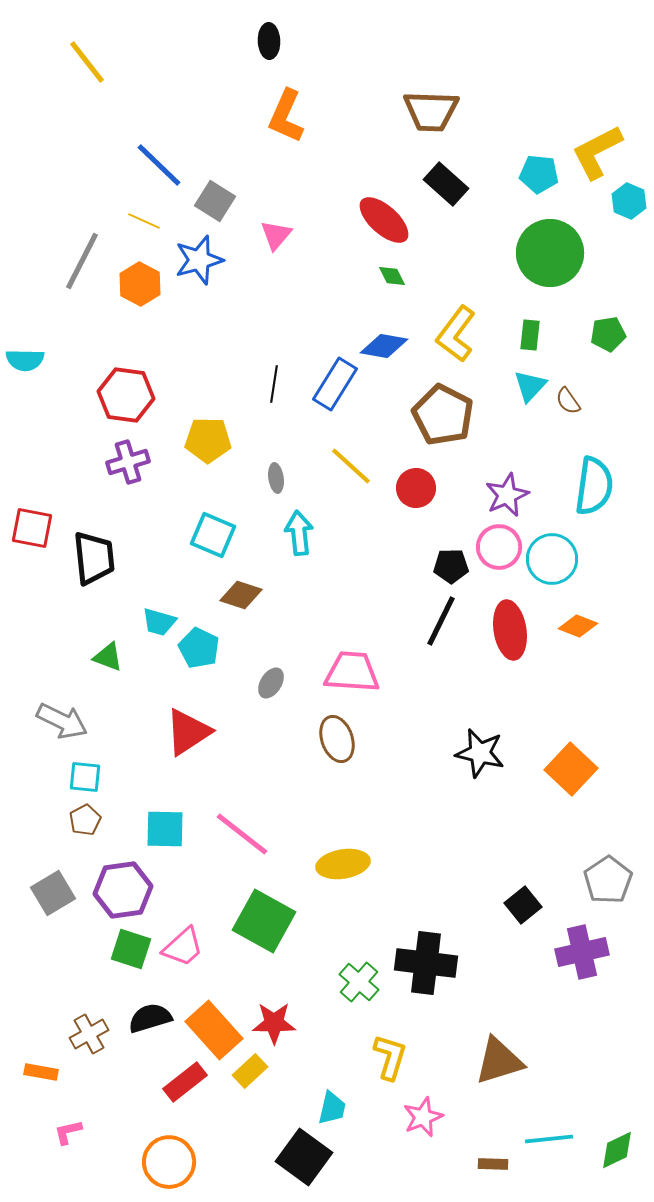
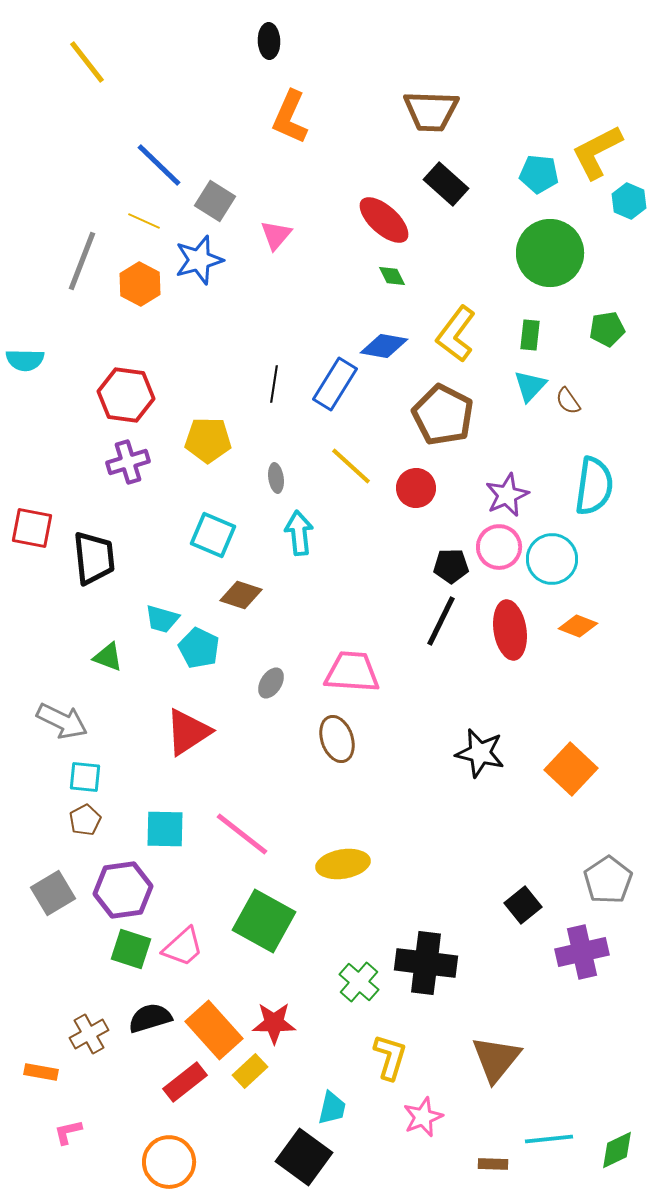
orange L-shape at (286, 116): moved 4 px right, 1 px down
gray line at (82, 261): rotated 6 degrees counterclockwise
green pentagon at (608, 334): moved 1 px left, 5 px up
cyan trapezoid at (159, 622): moved 3 px right, 3 px up
brown triangle at (499, 1061): moved 3 px left, 2 px up; rotated 34 degrees counterclockwise
